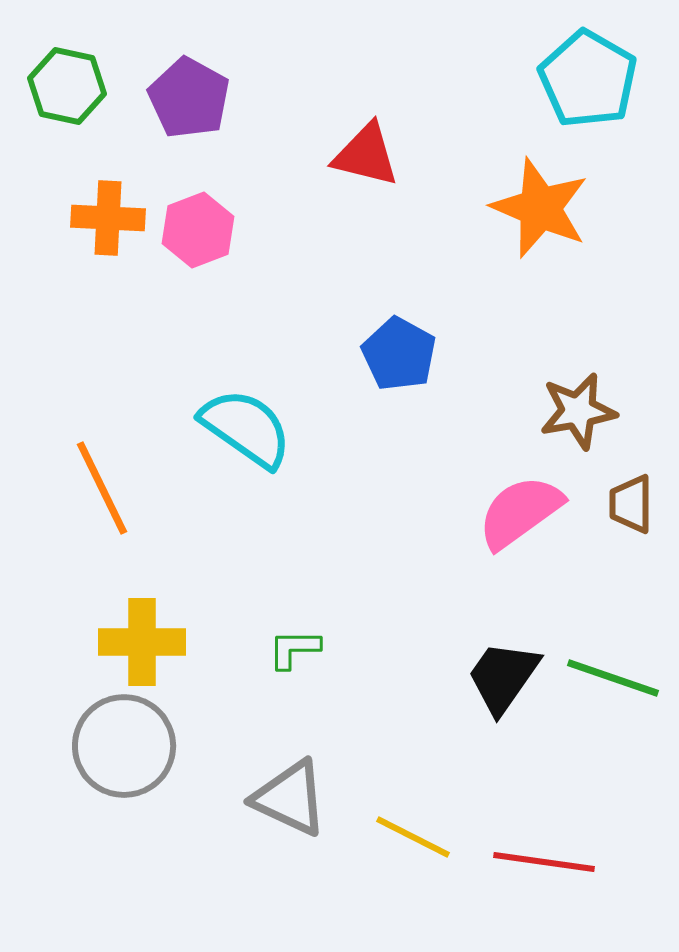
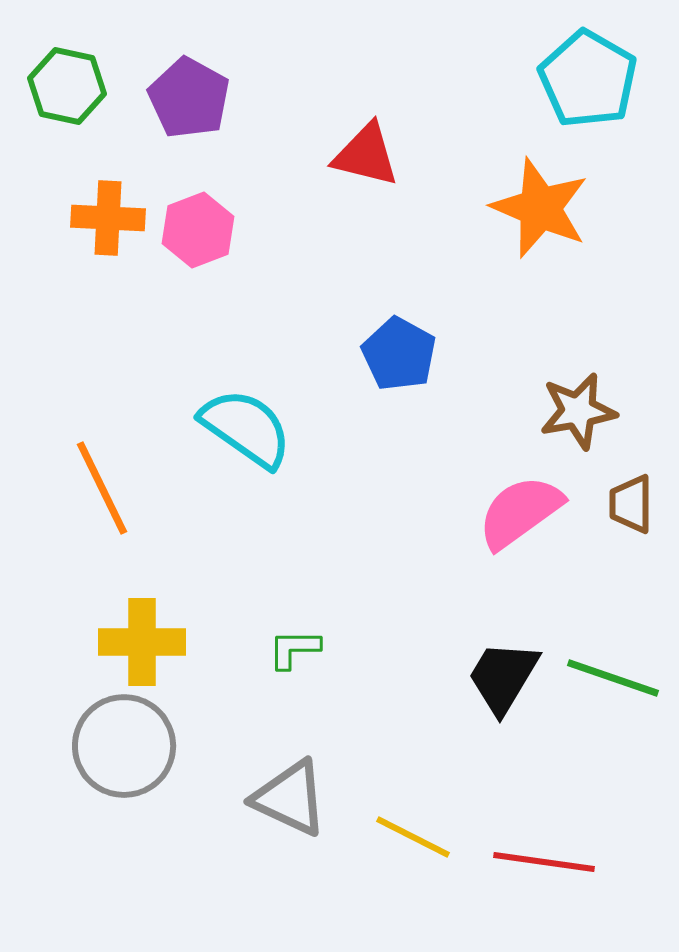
black trapezoid: rotated 4 degrees counterclockwise
